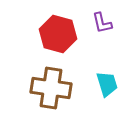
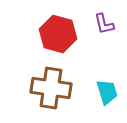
purple L-shape: moved 2 px right, 1 px down
cyan trapezoid: moved 8 px down
